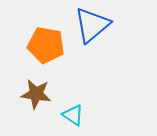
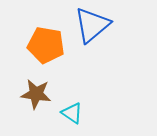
cyan triangle: moved 1 px left, 2 px up
